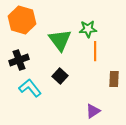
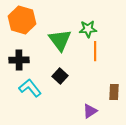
black cross: rotated 18 degrees clockwise
brown rectangle: moved 13 px down
purple triangle: moved 3 px left
